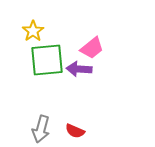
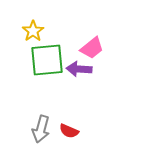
red semicircle: moved 6 px left
